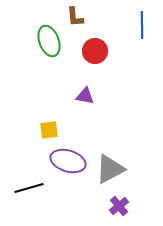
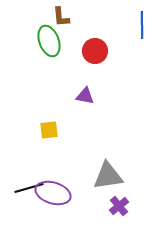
brown L-shape: moved 14 px left
purple ellipse: moved 15 px left, 32 px down
gray triangle: moved 2 px left, 7 px down; rotated 20 degrees clockwise
